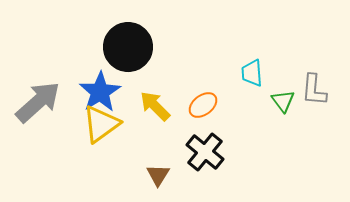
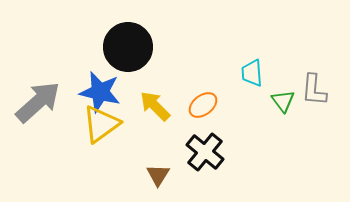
blue star: rotated 27 degrees counterclockwise
